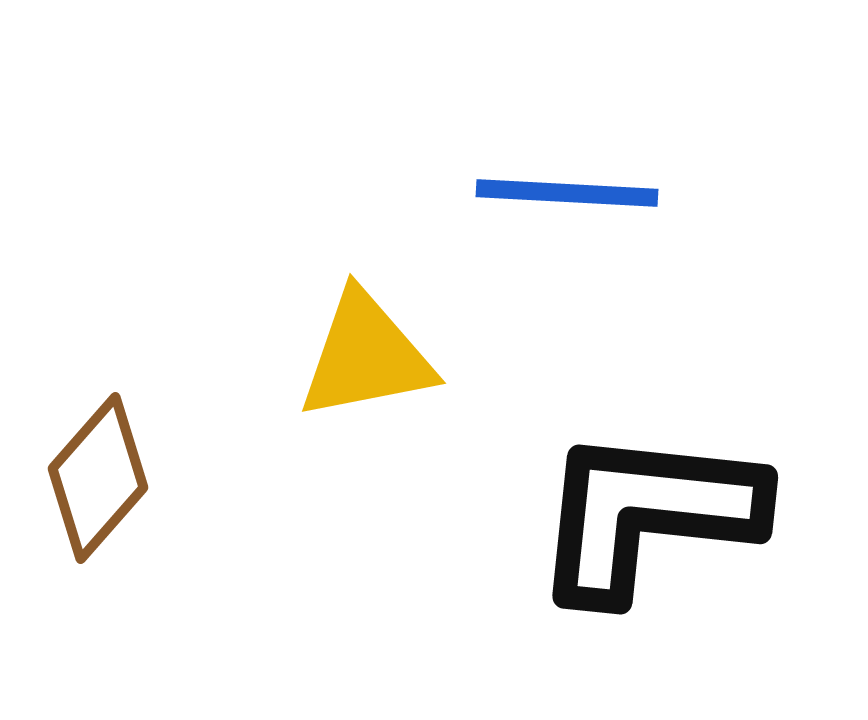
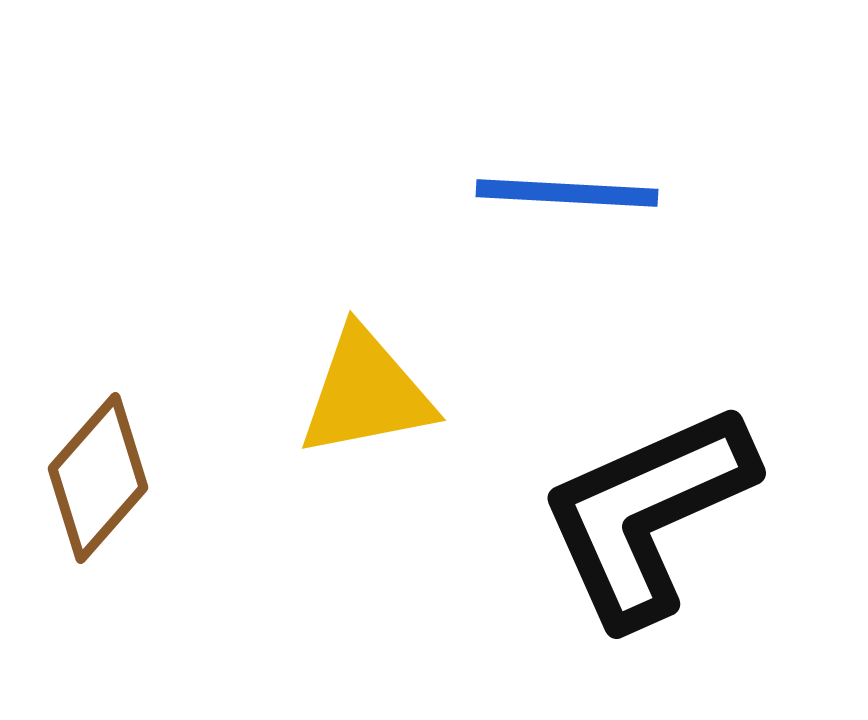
yellow triangle: moved 37 px down
black L-shape: rotated 30 degrees counterclockwise
